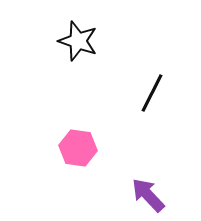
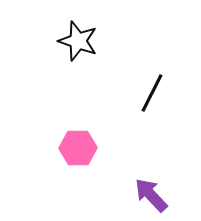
pink hexagon: rotated 9 degrees counterclockwise
purple arrow: moved 3 px right
